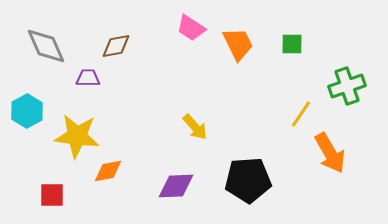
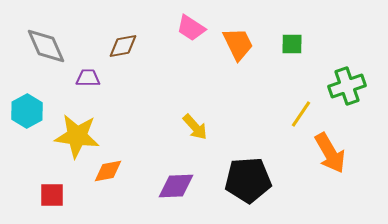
brown diamond: moved 7 px right
